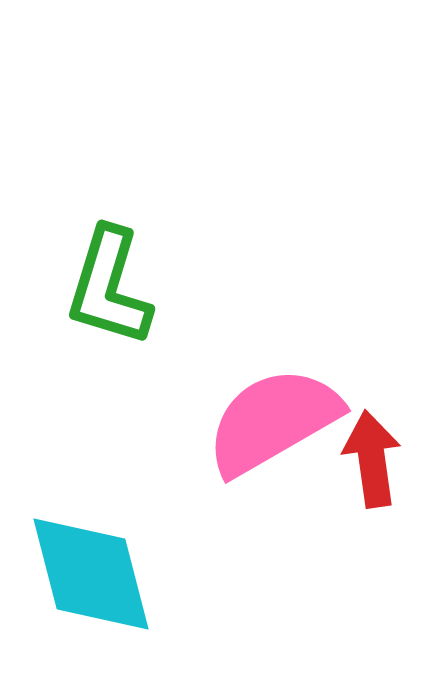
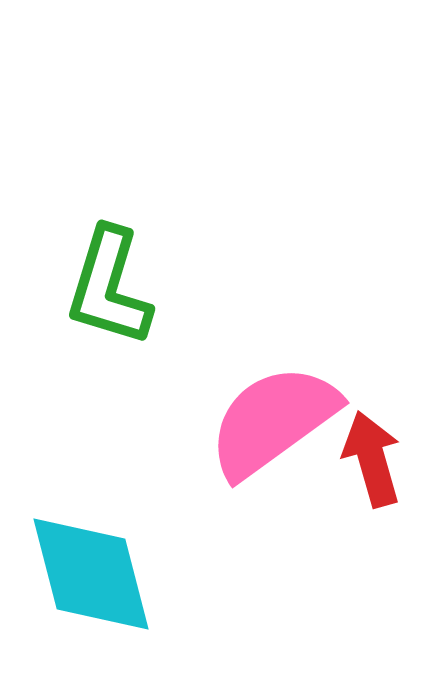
pink semicircle: rotated 6 degrees counterclockwise
red arrow: rotated 8 degrees counterclockwise
